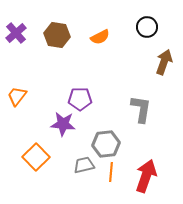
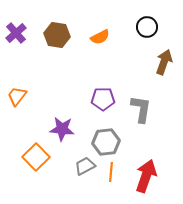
purple pentagon: moved 23 px right
purple star: moved 1 px left, 5 px down
gray hexagon: moved 2 px up
gray trapezoid: moved 1 px right, 1 px down; rotated 15 degrees counterclockwise
